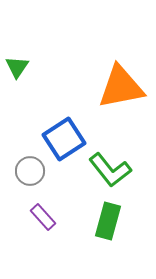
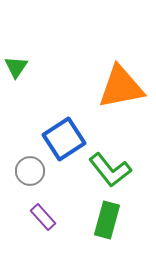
green triangle: moved 1 px left
green rectangle: moved 1 px left, 1 px up
